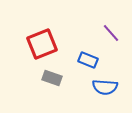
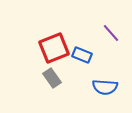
red square: moved 12 px right, 4 px down
blue rectangle: moved 6 px left, 5 px up
gray rectangle: rotated 36 degrees clockwise
